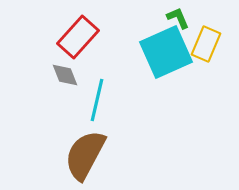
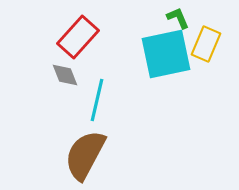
cyan square: moved 2 px down; rotated 12 degrees clockwise
